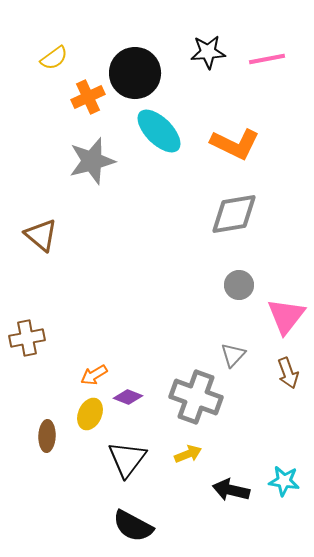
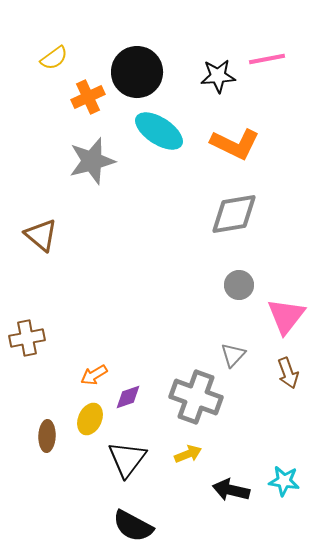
black star: moved 10 px right, 24 px down
black circle: moved 2 px right, 1 px up
cyan ellipse: rotated 12 degrees counterclockwise
purple diamond: rotated 40 degrees counterclockwise
yellow ellipse: moved 5 px down
